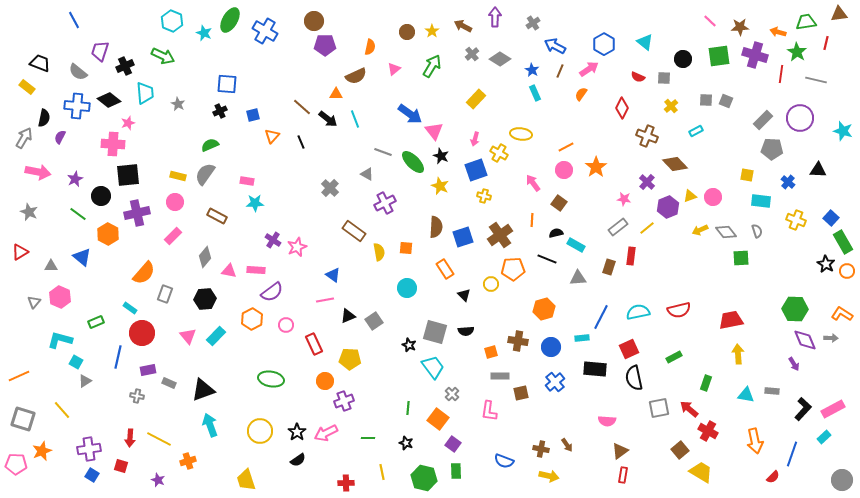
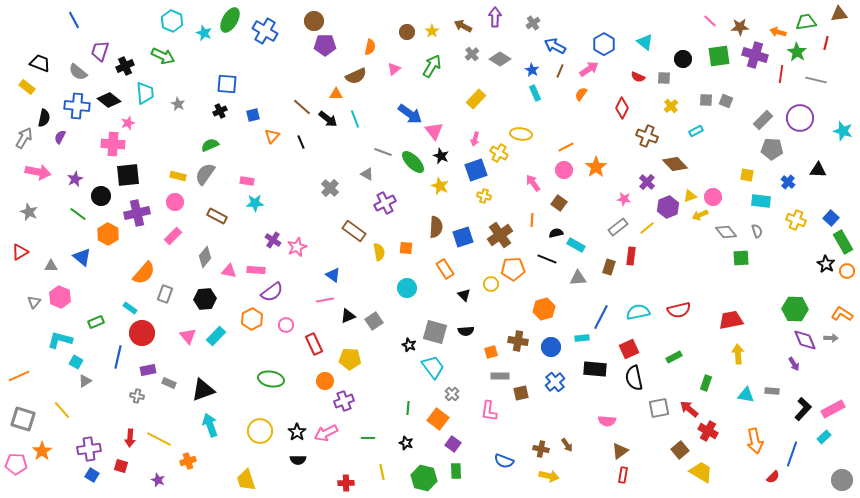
yellow arrow at (700, 230): moved 15 px up
orange star at (42, 451): rotated 12 degrees counterclockwise
black semicircle at (298, 460): rotated 35 degrees clockwise
